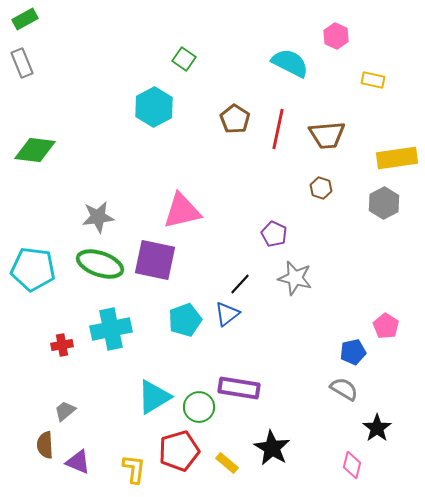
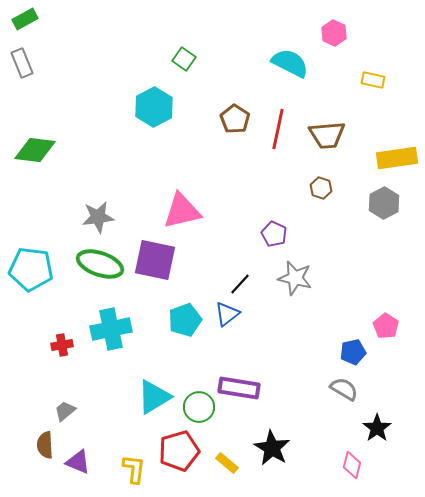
pink hexagon at (336, 36): moved 2 px left, 3 px up
cyan pentagon at (33, 269): moved 2 px left
